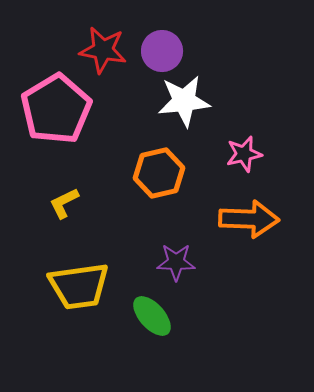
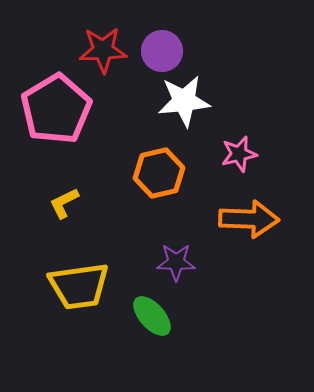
red star: rotated 12 degrees counterclockwise
pink star: moved 5 px left
